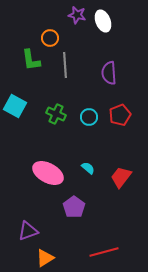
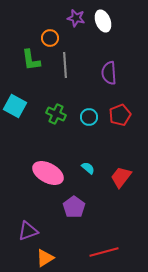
purple star: moved 1 px left, 3 px down
